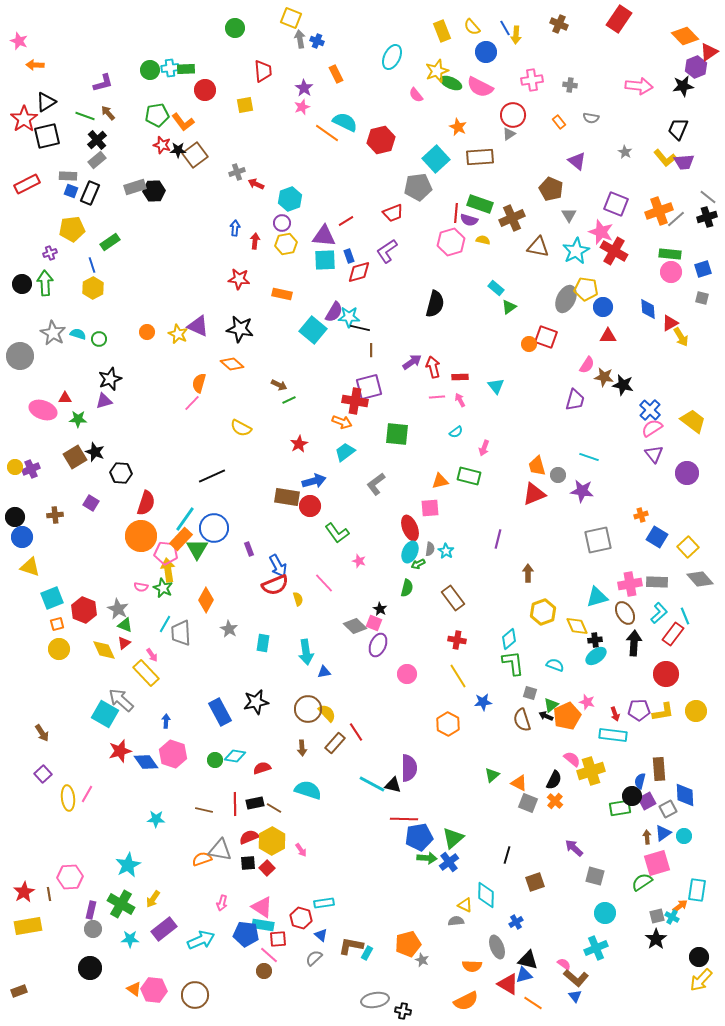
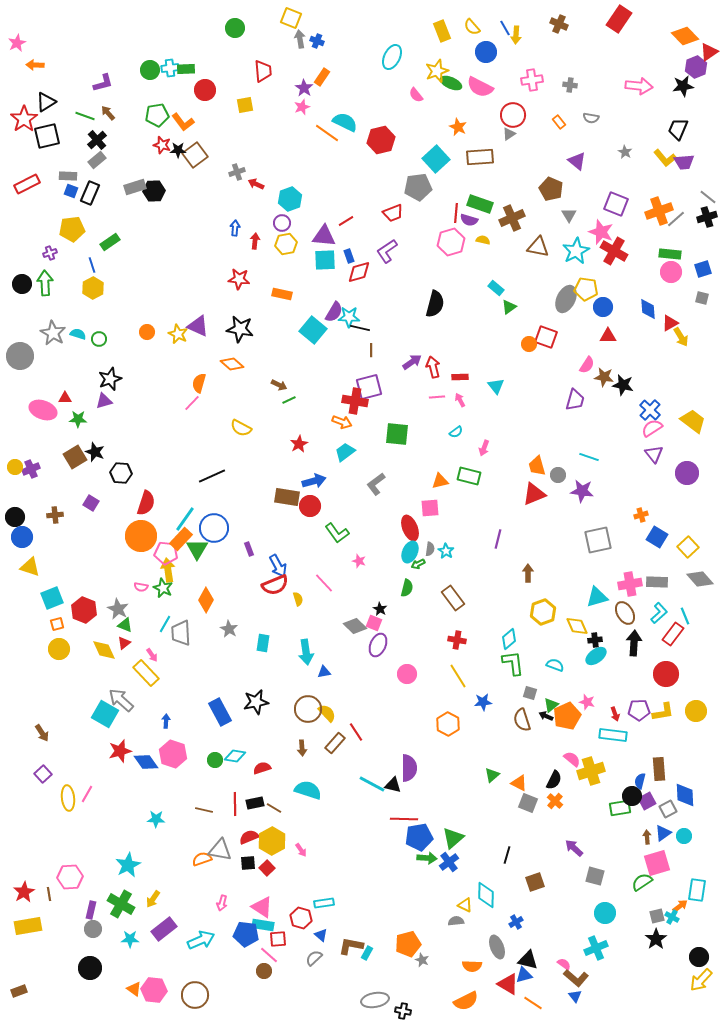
pink star at (19, 41): moved 2 px left, 2 px down; rotated 24 degrees clockwise
orange rectangle at (336, 74): moved 14 px left, 3 px down; rotated 60 degrees clockwise
